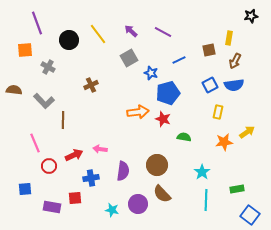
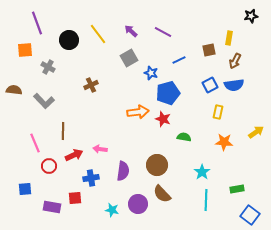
brown line at (63, 120): moved 11 px down
yellow arrow at (247, 132): moved 9 px right
orange star at (224, 142): rotated 12 degrees clockwise
